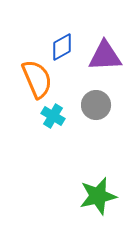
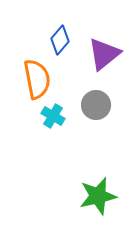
blue diamond: moved 2 px left, 7 px up; rotated 20 degrees counterclockwise
purple triangle: moved 1 px left, 2 px up; rotated 36 degrees counterclockwise
orange semicircle: rotated 12 degrees clockwise
